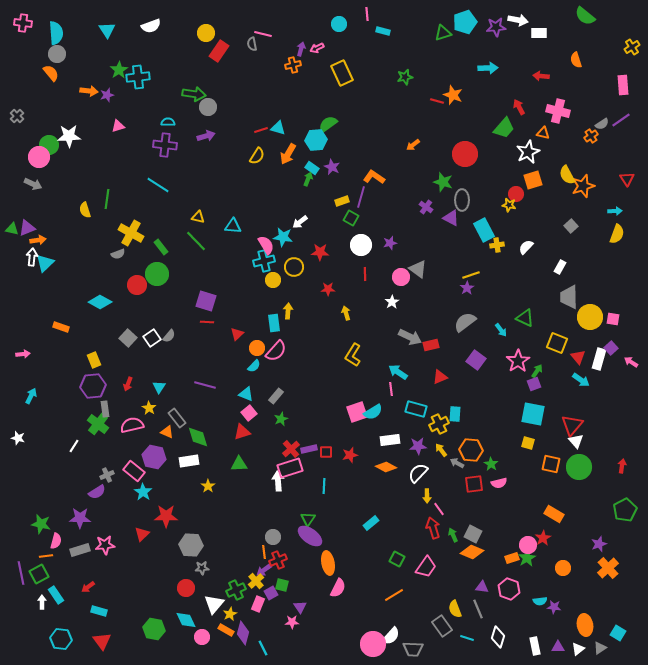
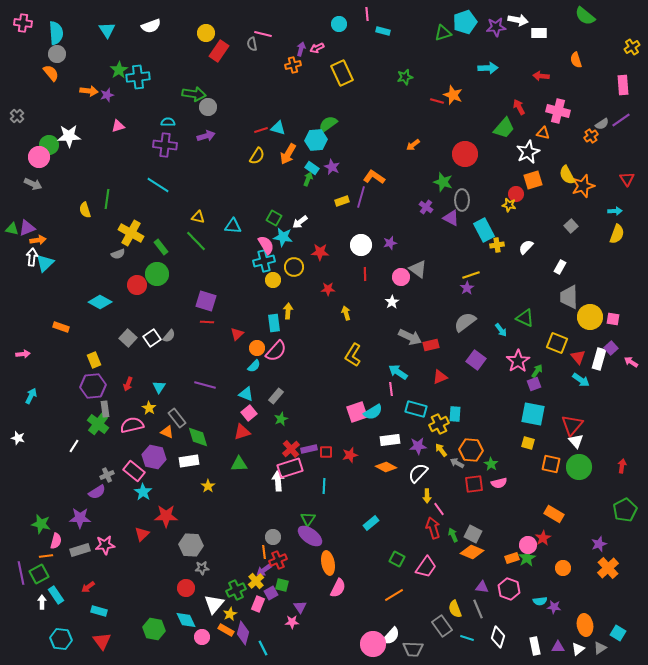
green square at (351, 218): moved 77 px left
